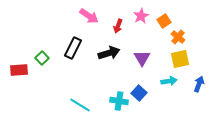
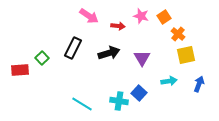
pink star: rotated 28 degrees counterclockwise
orange square: moved 4 px up
red arrow: rotated 104 degrees counterclockwise
orange cross: moved 3 px up
yellow square: moved 6 px right, 4 px up
red rectangle: moved 1 px right
cyan line: moved 2 px right, 1 px up
